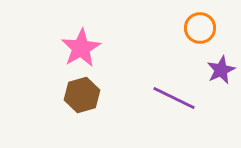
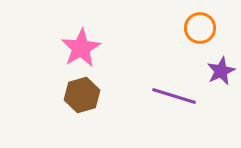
purple star: moved 1 px down
purple line: moved 2 px up; rotated 9 degrees counterclockwise
